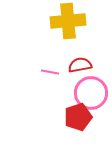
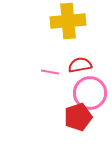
pink circle: moved 1 px left
